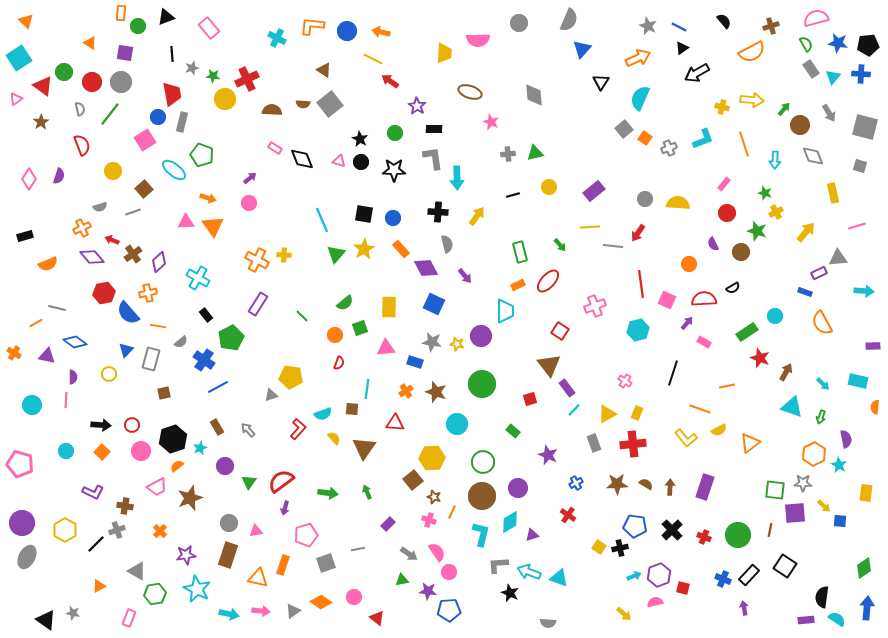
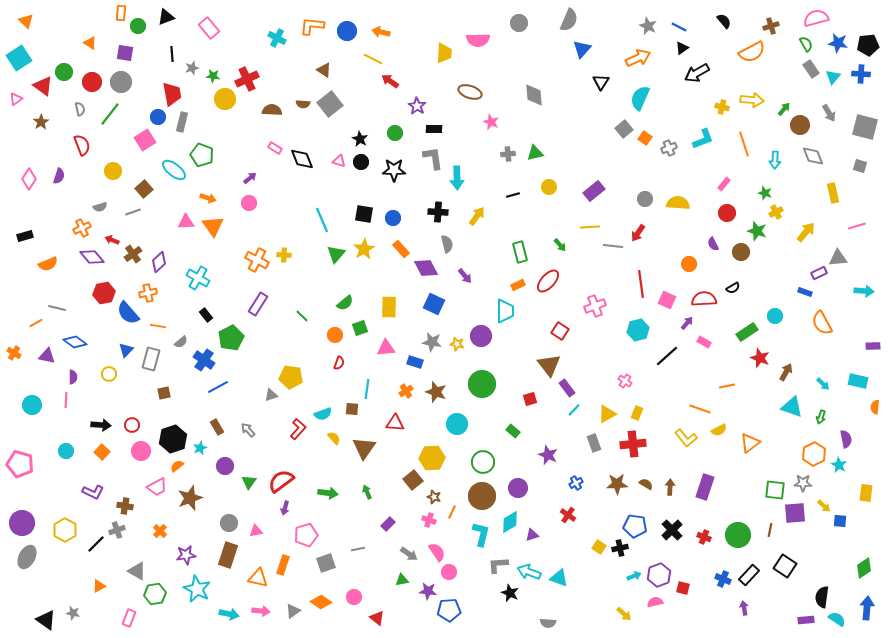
black line at (673, 373): moved 6 px left, 17 px up; rotated 30 degrees clockwise
